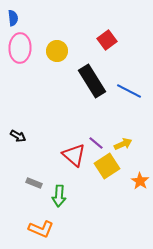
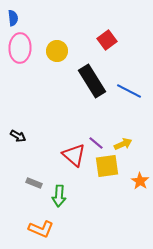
yellow square: rotated 25 degrees clockwise
